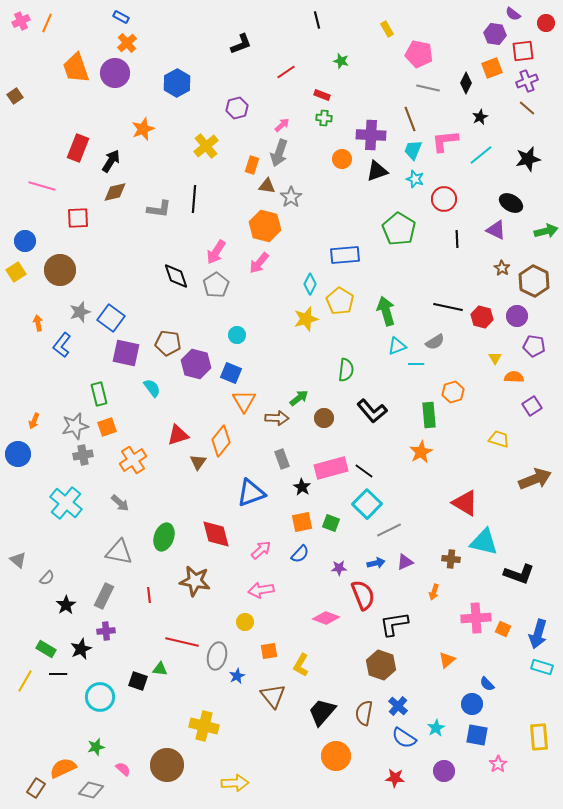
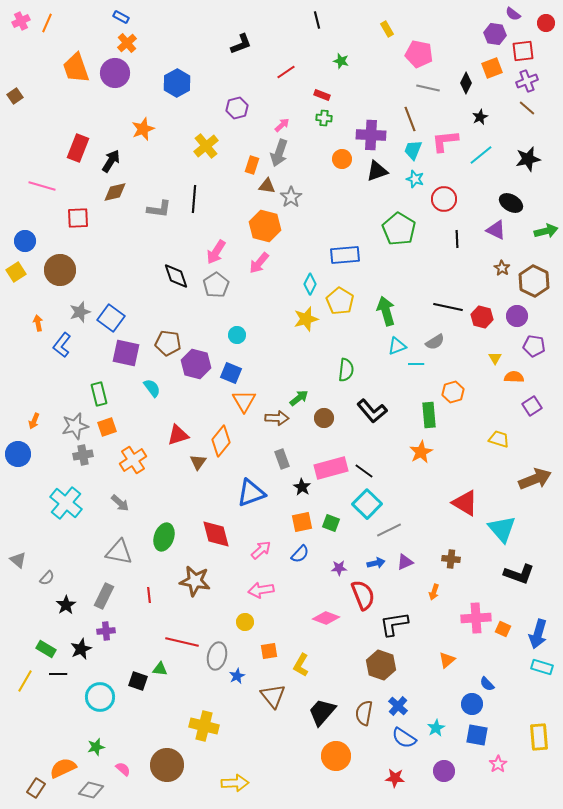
cyan triangle at (484, 542): moved 18 px right, 13 px up; rotated 36 degrees clockwise
